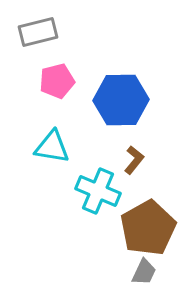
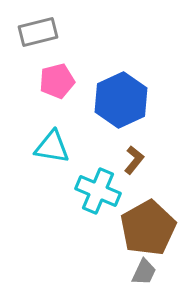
blue hexagon: rotated 24 degrees counterclockwise
